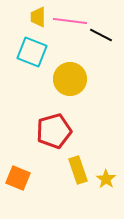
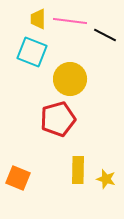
yellow trapezoid: moved 2 px down
black line: moved 4 px right
red pentagon: moved 4 px right, 12 px up
yellow rectangle: rotated 20 degrees clockwise
yellow star: rotated 18 degrees counterclockwise
